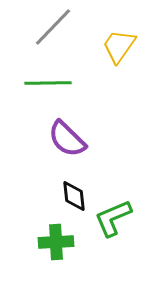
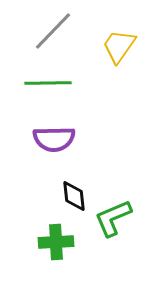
gray line: moved 4 px down
purple semicircle: moved 13 px left; rotated 45 degrees counterclockwise
